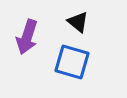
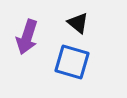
black triangle: moved 1 px down
